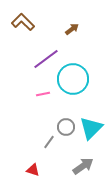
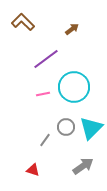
cyan circle: moved 1 px right, 8 px down
gray line: moved 4 px left, 2 px up
